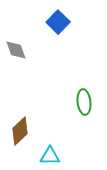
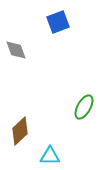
blue square: rotated 25 degrees clockwise
green ellipse: moved 5 px down; rotated 35 degrees clockwise
